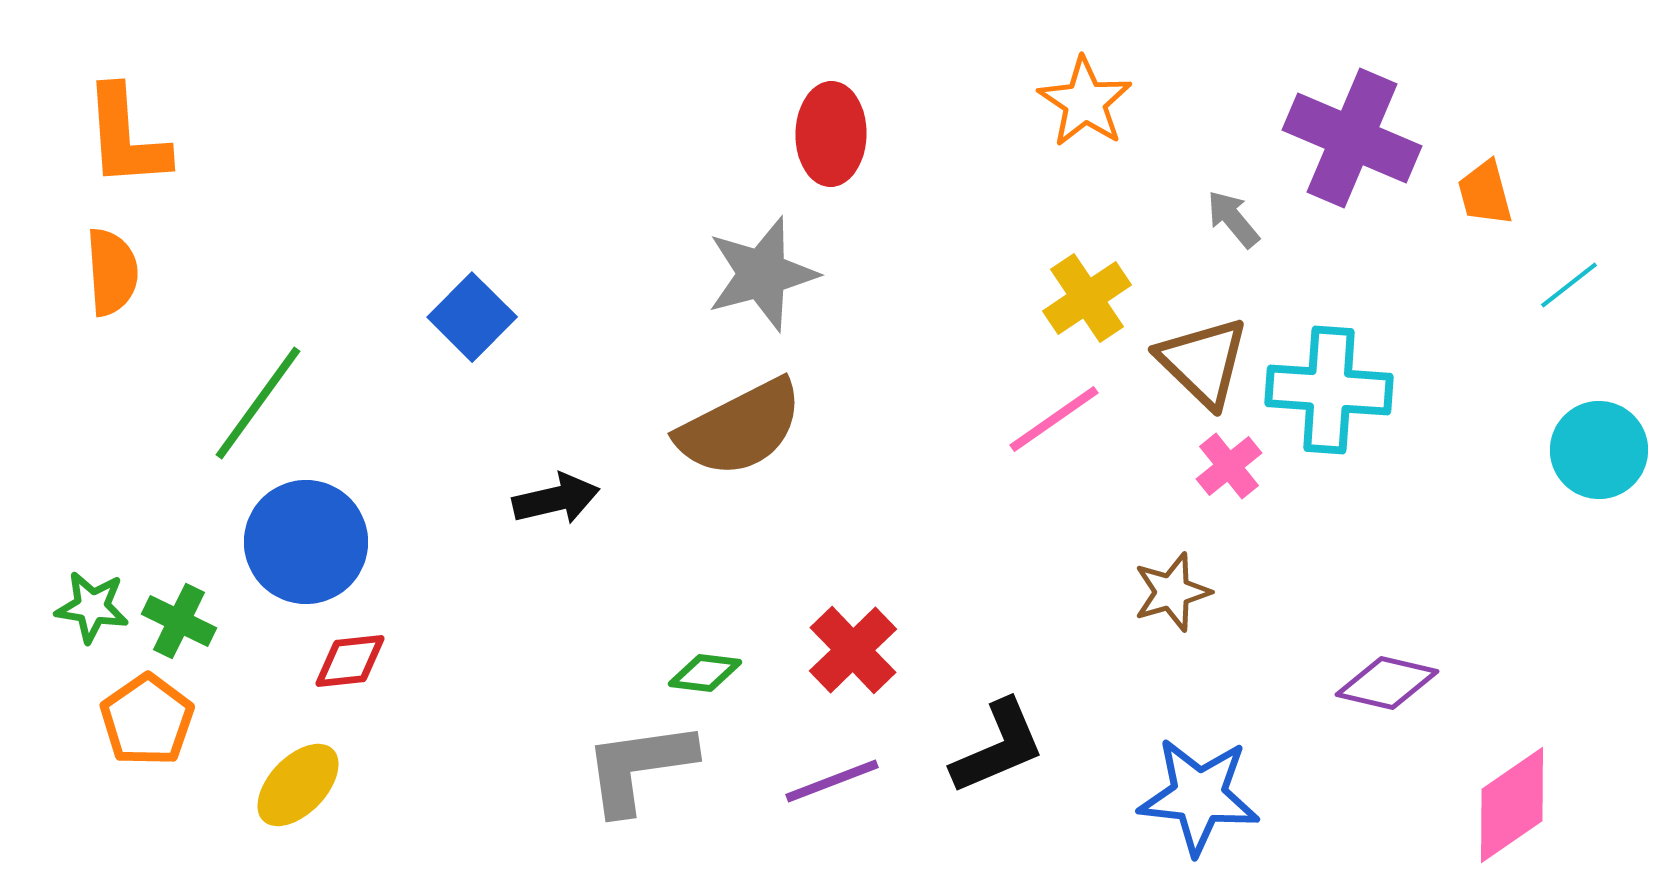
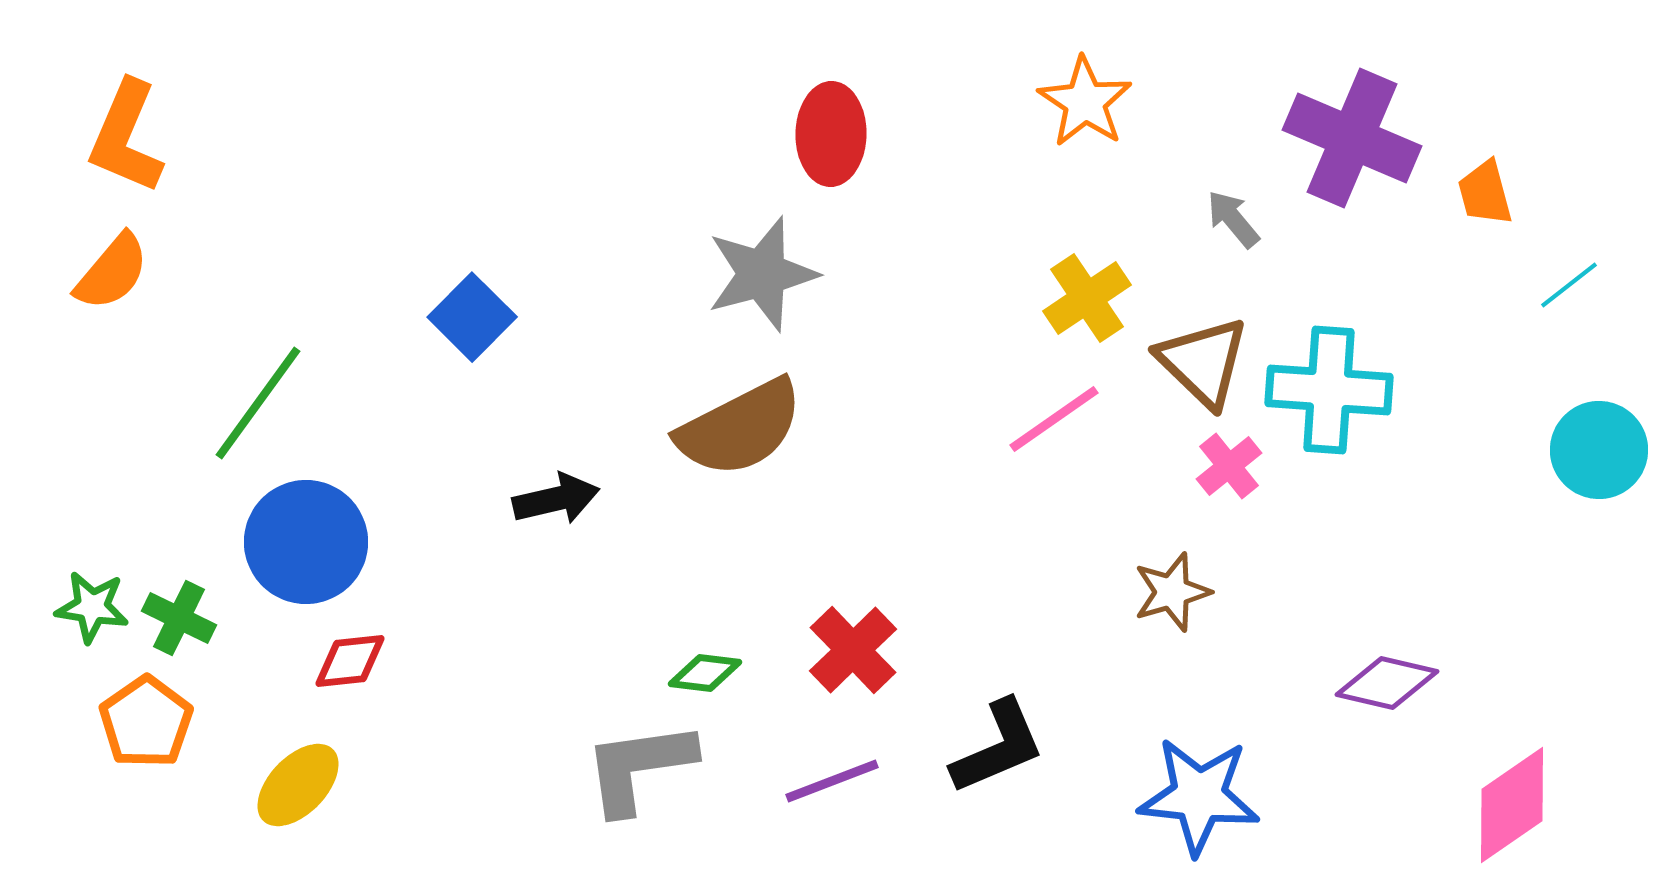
orange L-shape: rotated 27 degrees clockwise
orange semicircle: rotated 44 degrees clockwise
green cross: moved 3 px up
orange pentagon: moved 1 px left, 2 px down
